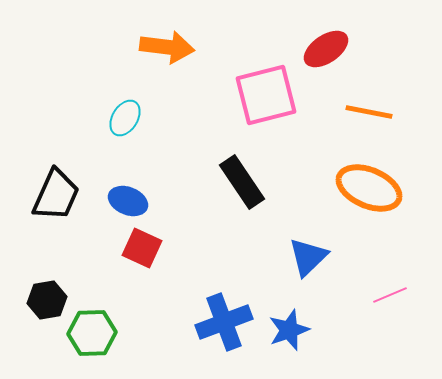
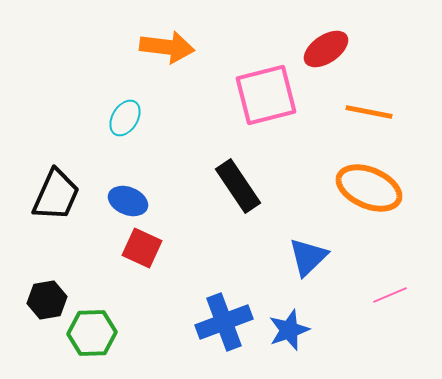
black rectangle: moved 4 px left, 4 px down
